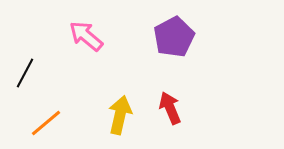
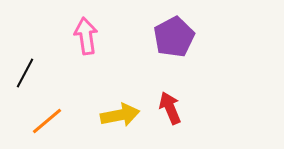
pink arrow: rotated 42 degrees clockwise
yellow arrow: rotated 66 degrees clockwise
orange line: moved 1 px right, 2 px up
